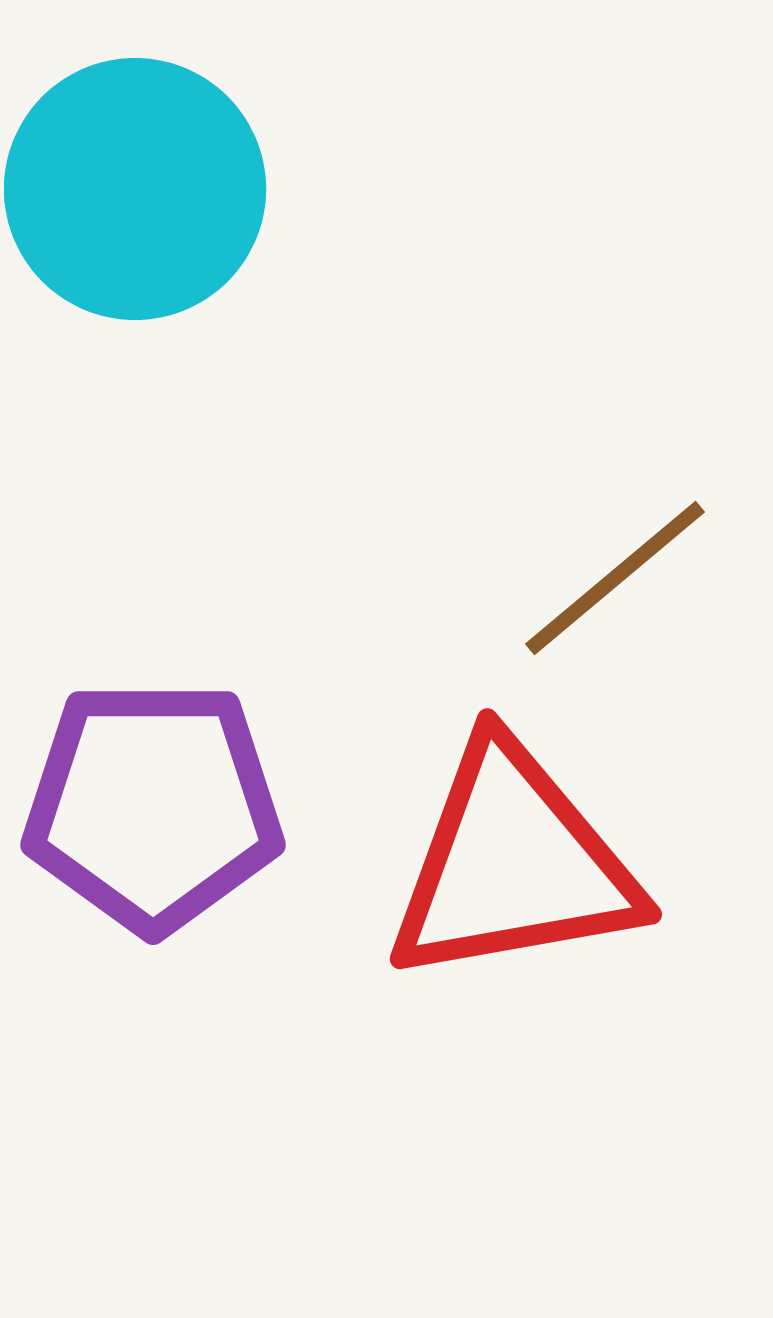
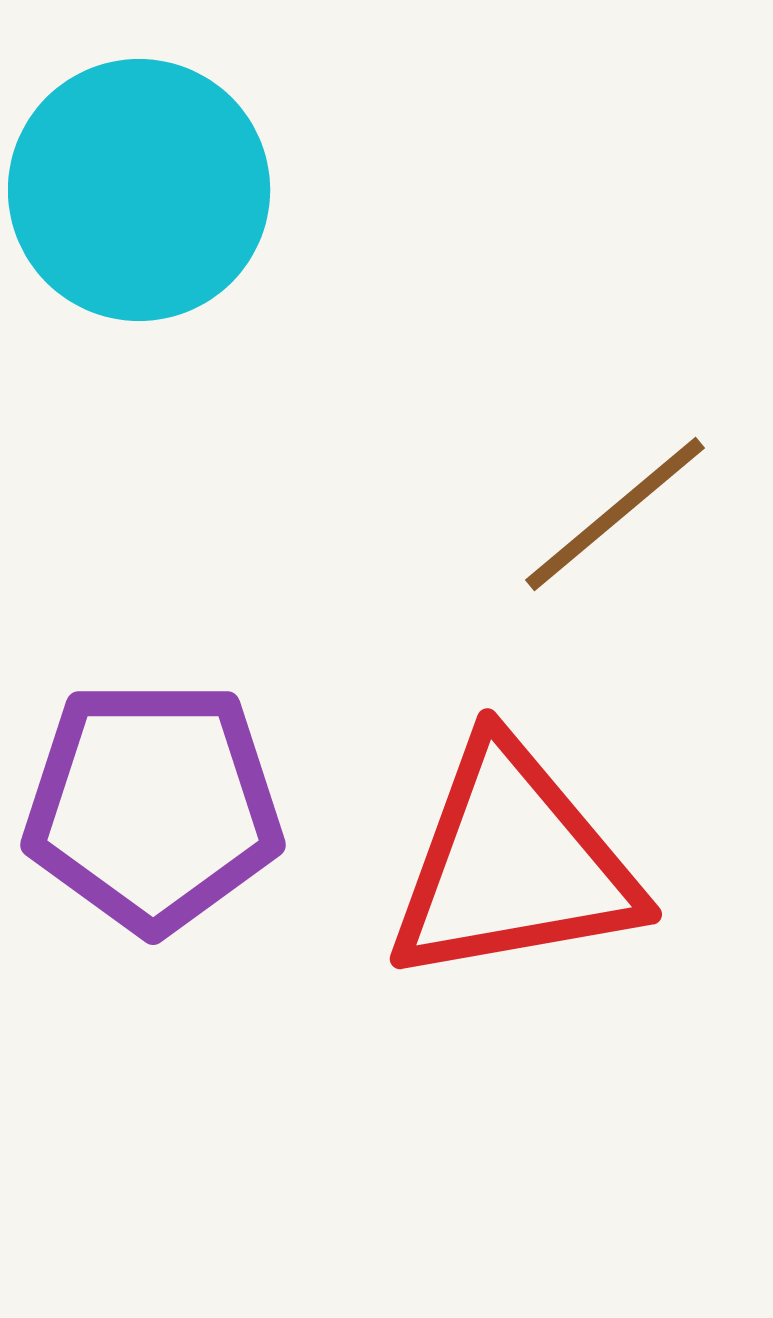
cyan circle: moved 4 px right, 1 px down
brown line: moved 64 px up
